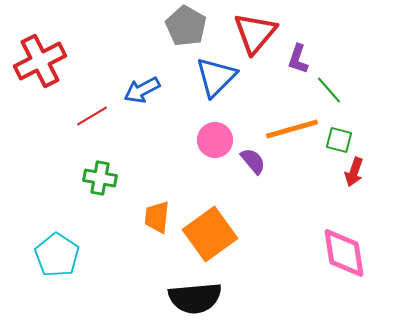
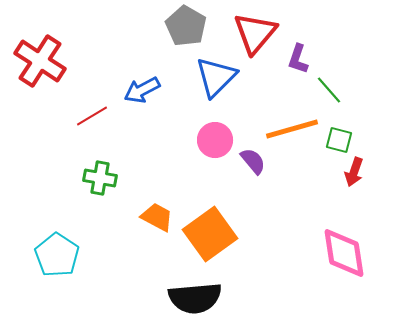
red cross: rotated 30 degrees counterclockwise
orange trapezoid: rotated 112 degrees clockwise
